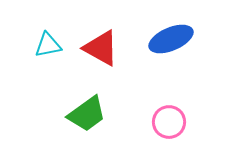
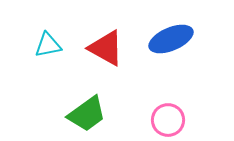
red triangle: moved 5 px right
pink circle: moved 1 px left, 2 px up
